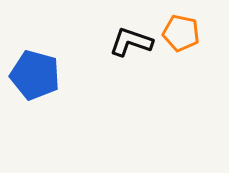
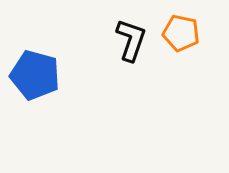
black L-shape: moved 2 px up; rotated 90 degrees clockwise
